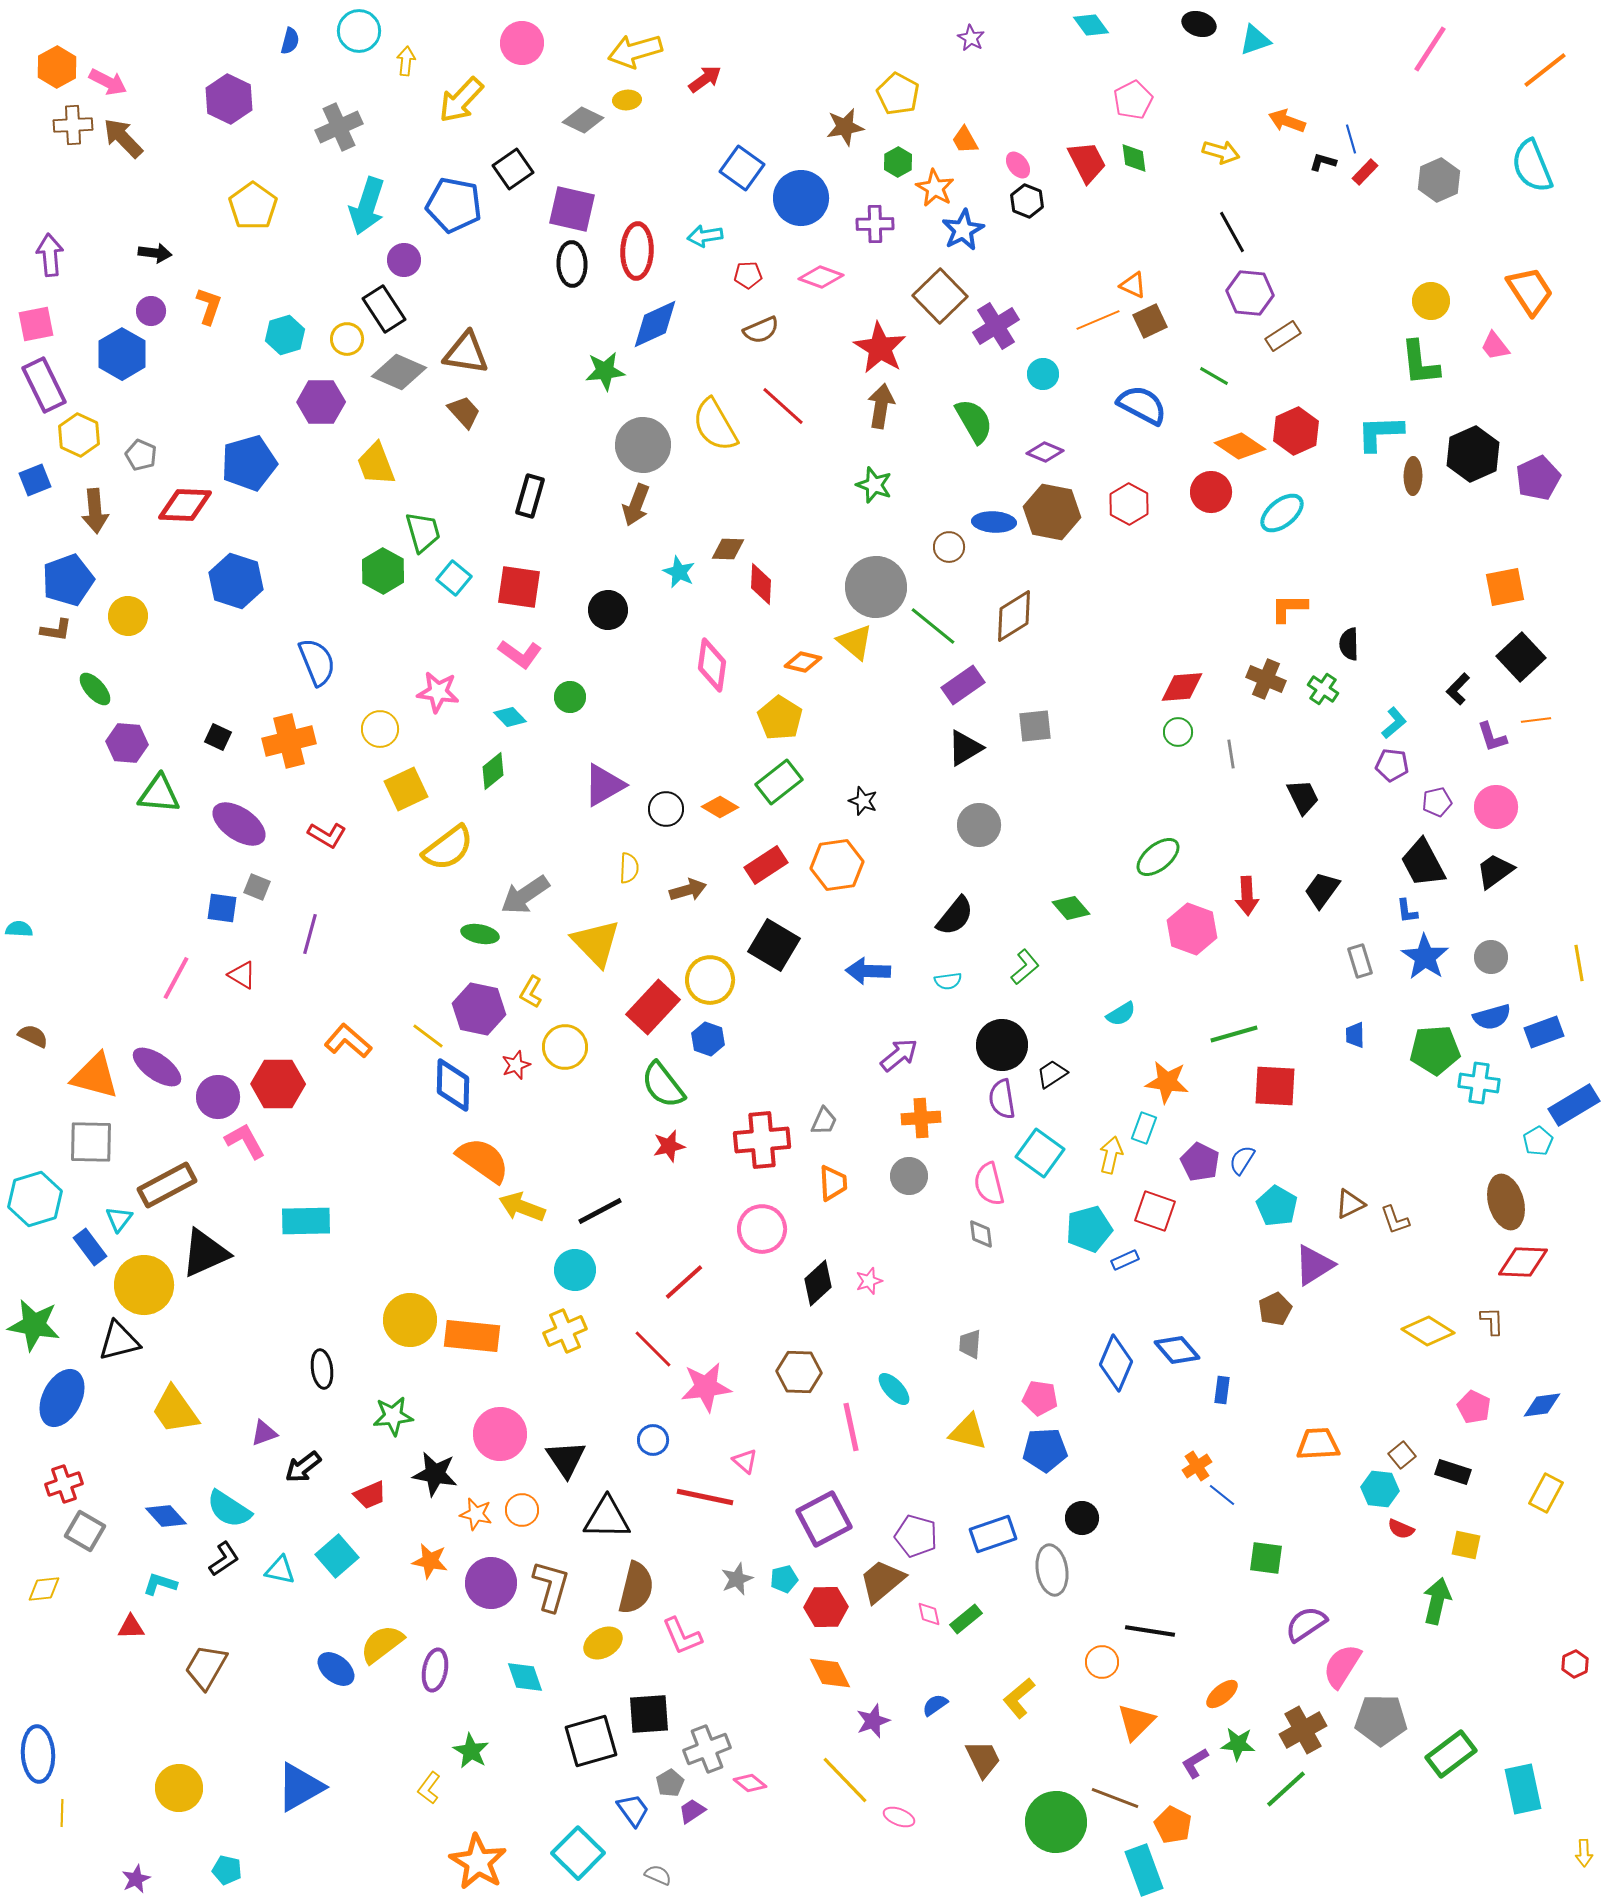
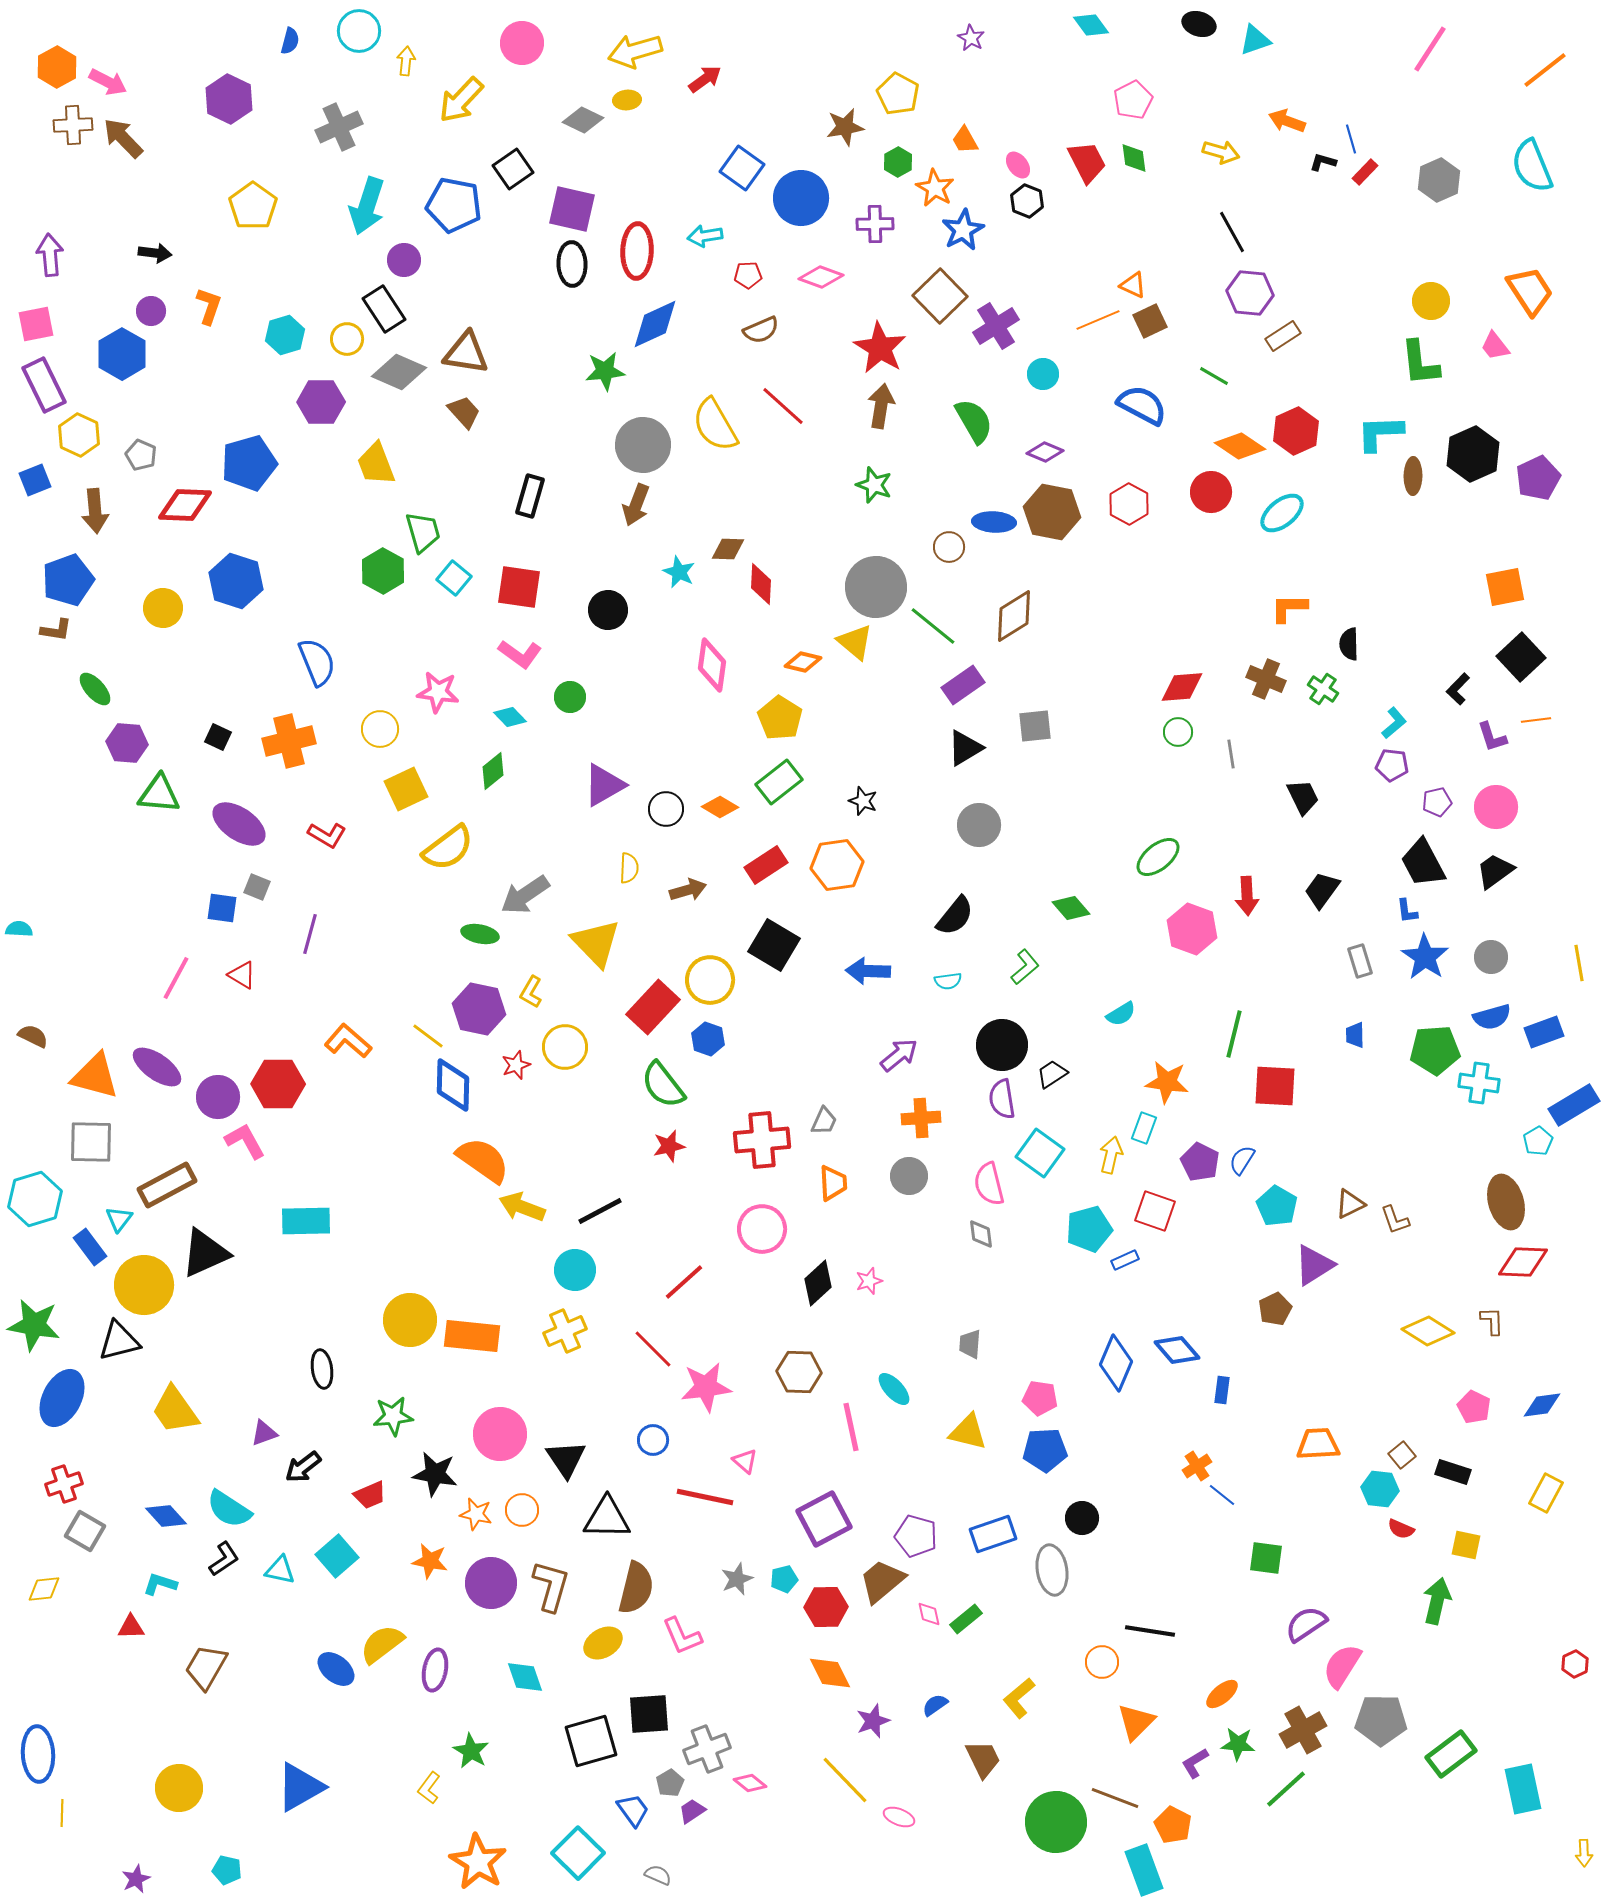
yellow circle at (128, 616): moved 35 px right, 8 px up
green line at (1234, 1034): rotated 60 degrees counterclockwise
